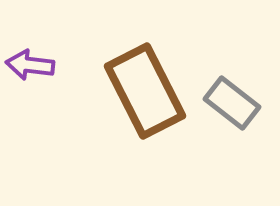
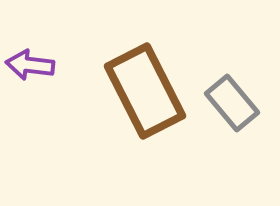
gray rectangle: rotated 12 degrees clockwise
